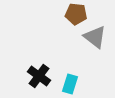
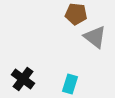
black cross: moved 16 px left, 3 px down
